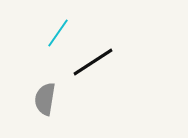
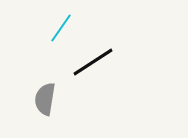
cyan line: moved 3 px right, 5 px up
